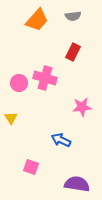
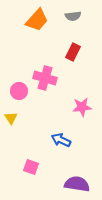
pink circle: moved 8 px down
